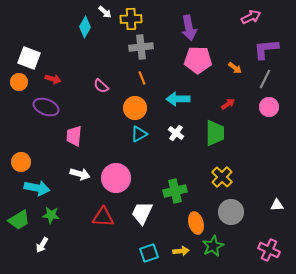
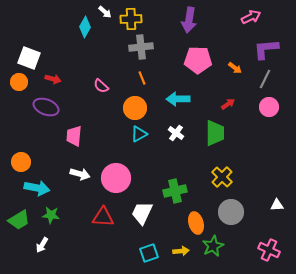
purple arrow at (189, 28): moved 8 px up; rotated 20 degrees clockwise
